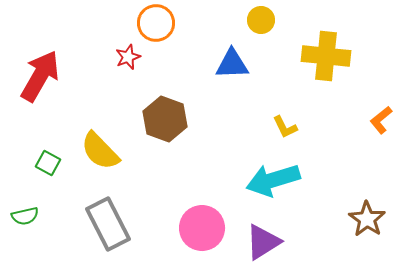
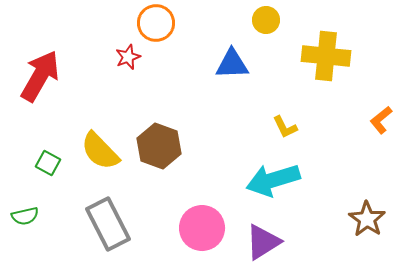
yellow circle: moved 5 px right
brown hexagon: moved 6 px left, 27 px down
